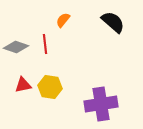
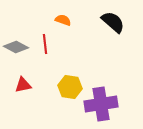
orange semicircle: rotated 70 degrees clockwise
gray diamond: rotated 10 degrees clockwise
yellow hexagon: moved 20 px right
